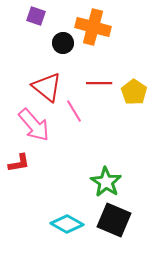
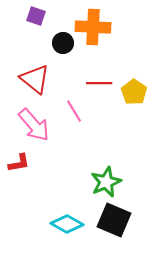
orange cross: rotated 12 degrees counterclockwise
red triangle: moved 12 px left, 8 px up
green star: rotated 16 degrees clockwise
